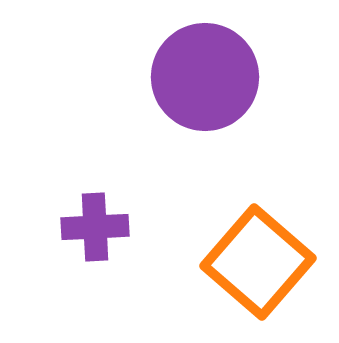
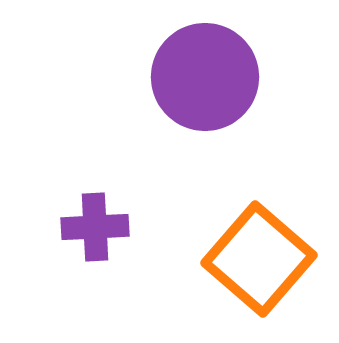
orange square: moved 1 px right, 3 px up
